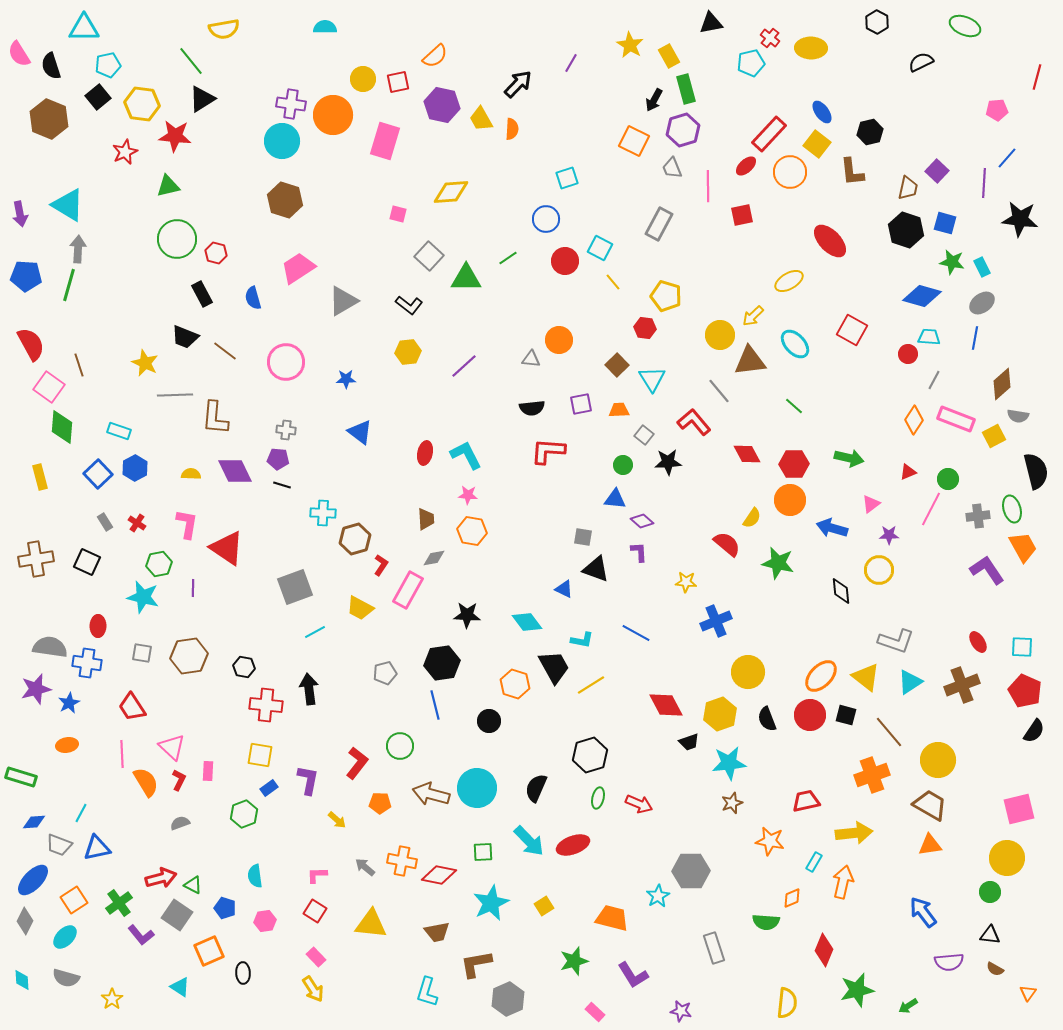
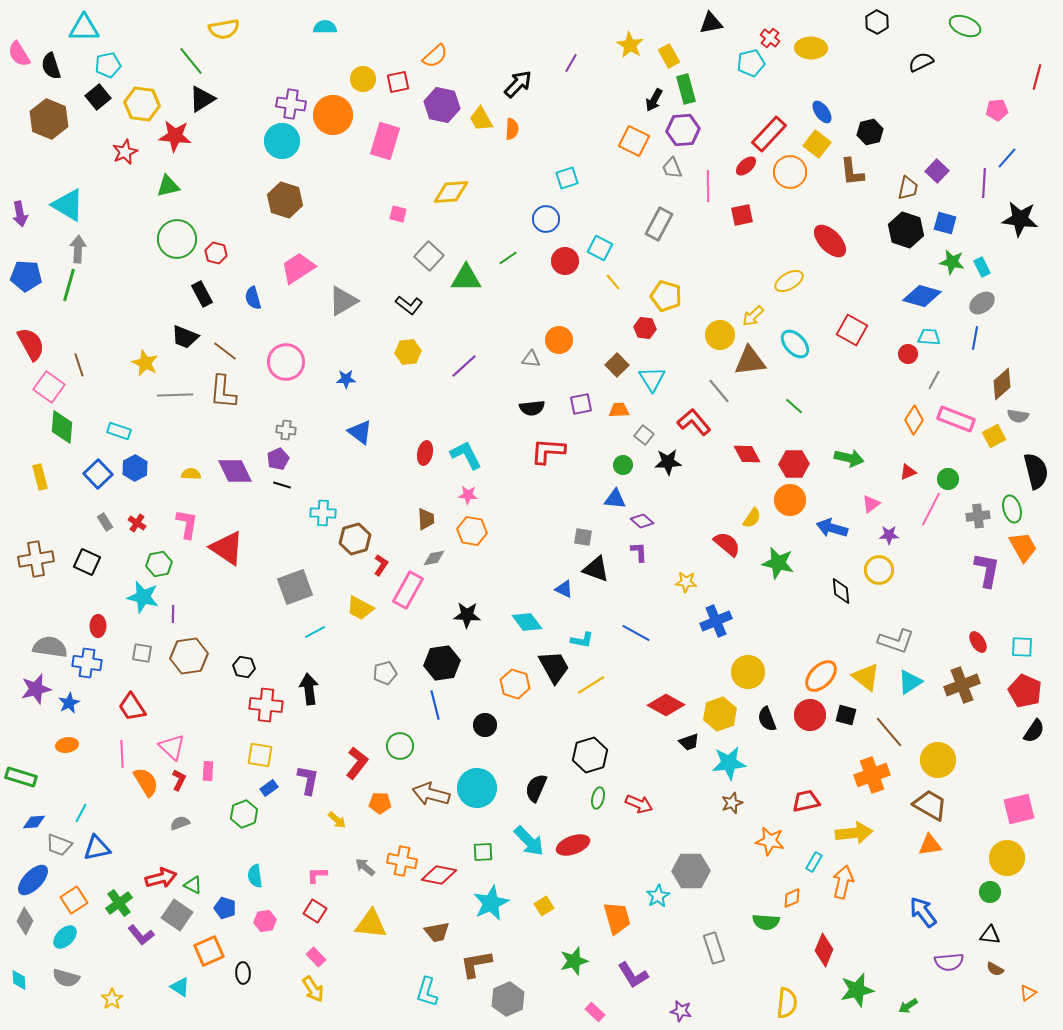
purple hexagon at (683, 130): rotated 12 degrees clockwise
brown L-shape at (215, 418): moved 8 px right, 26 px up
purple pentagon at (278, 459): rotated 30 degrees counterclockwise
purple L-shape at (987, 570): rotated 45 degrees clockwise
purple line at (193, 588): moved 20 px left, 26 px down
red diamond at (666, 705): rotated 33 degrees counterclockwise
black circle at (489, 721): moved 4 px left, 4 px down
orange trapezoid at (612, 918): moved 5 px right; rotated 60 degrees clockwise
cyan diamond at (22, 980): moved 3 px left
orange triangle at (1028, 993): rotated 18 degrees clockwise
